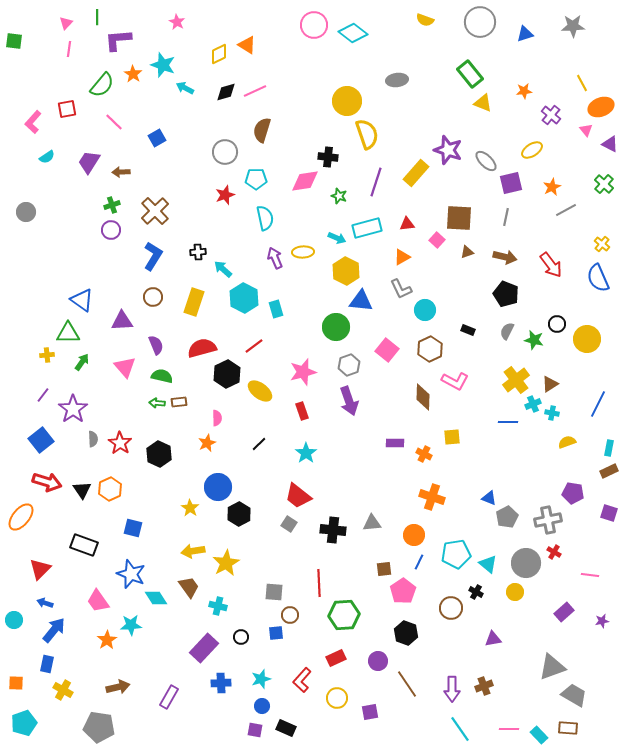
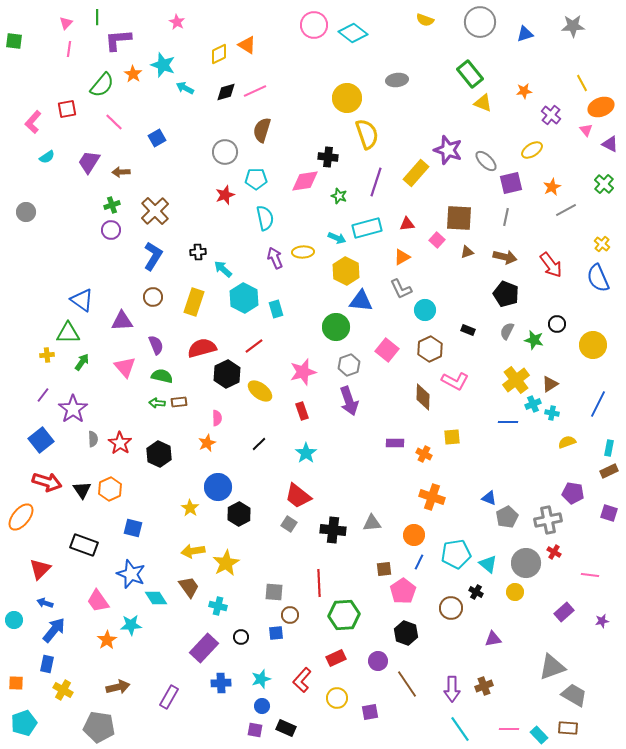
yellow circle at (347, 101): moved 3 px up
yellow circle at (587, 339): moved 6 px right, 6 px down
